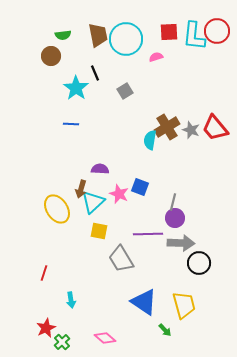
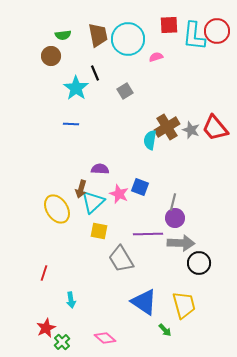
red square: moved 7 px up
cyan circle: moved 2 px right
